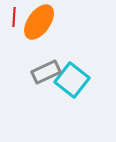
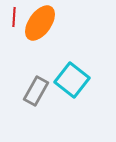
orange ellipse: moved 1 px right, 1 px down
gray rectangle: moved 10 px left, 19 px down; rotated 36 degrees counterclockwise
